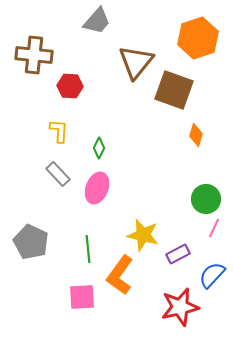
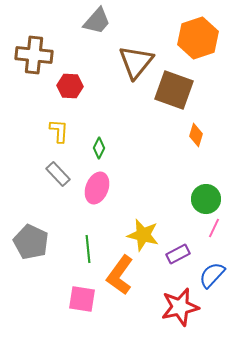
pink square: moved 2 px down; rotated 12 degrees clockwise
